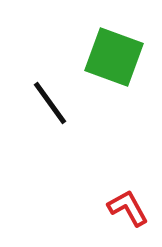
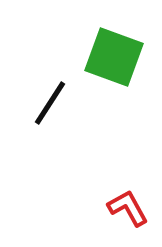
black line: rotated 69 degrees clockwise
